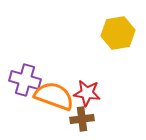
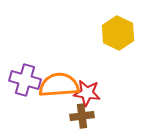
yellow hexagon: rotated 24 degrees counterclockwise
orange semicircle: moved 5 px right, 11 px up; rotated 24 degrees counterclockwise
brown cross: moved 3 px up
